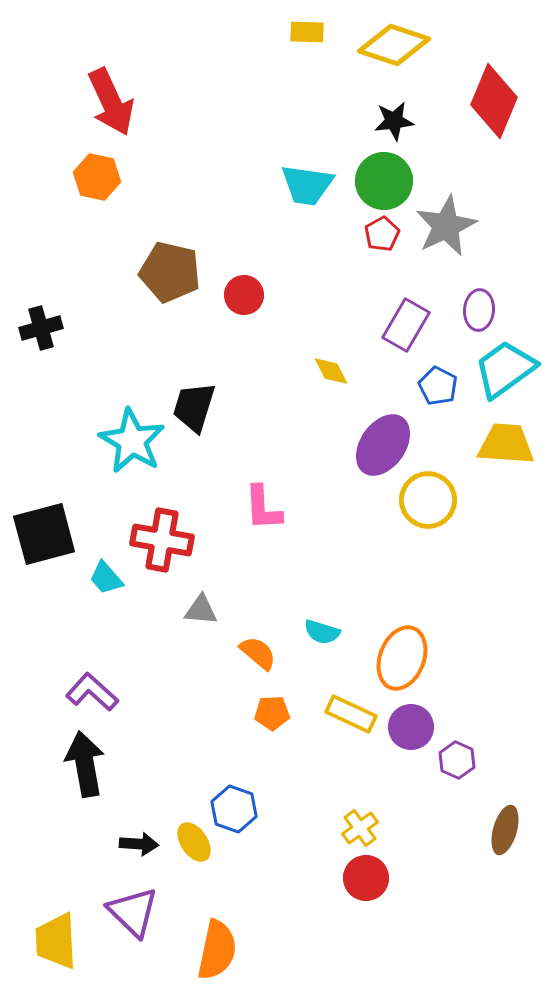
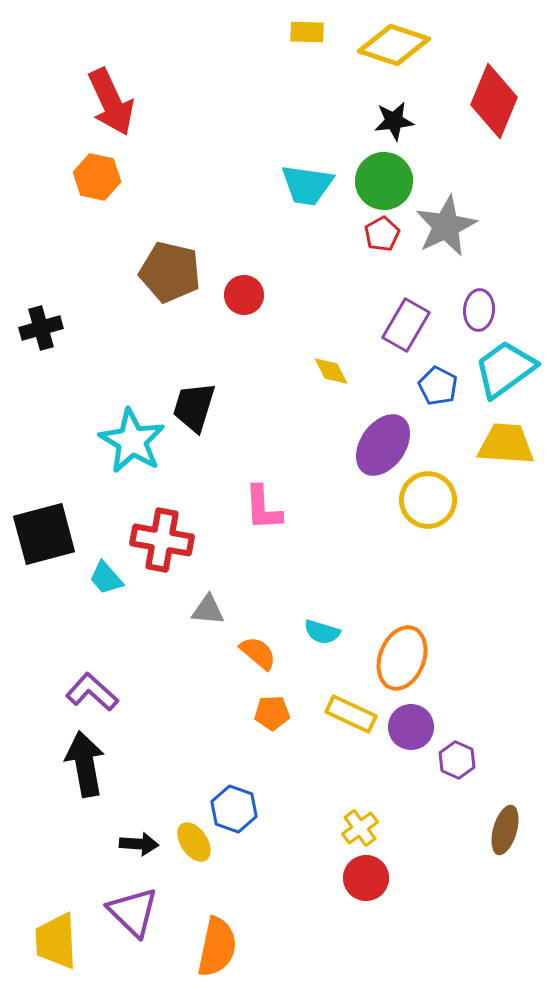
gray triangle at (201, 610): moved 7 px right
orange semicircle at (217, 950): moved 3 px up
